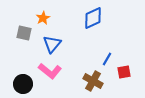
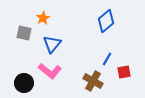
blue diamond: moved 13 px right, 3 px down; rotated 15 degrees counterclockwise
black circle: moved 1 px right, 1 px up
